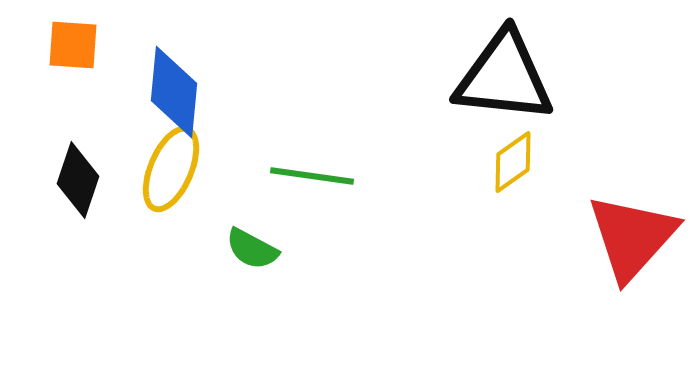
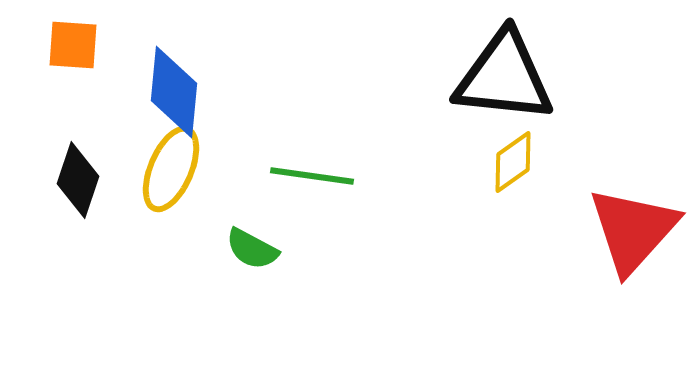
red triangle: moved 1 px right, 7 px up
